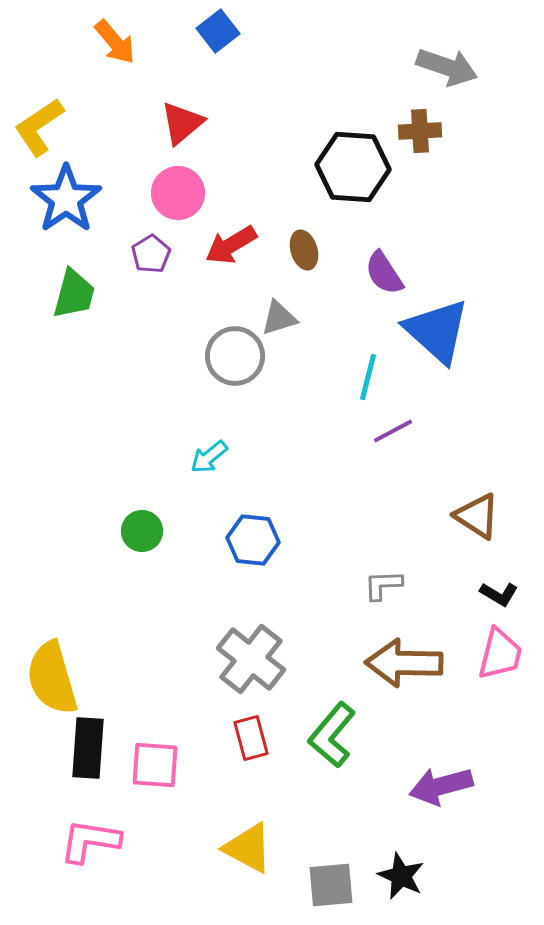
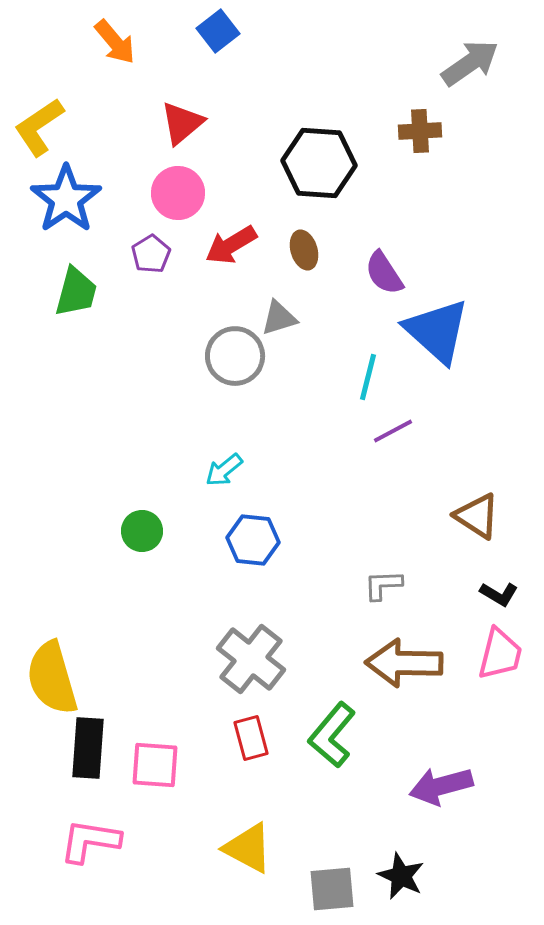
gray arrow: moved 23 px right, 4 px up; rotated 54 degrees counterclockwise
black hexagon: moved 34 px left, 4 px up
green trapezoid: moved 2 px right, 2 px up
cyan arrow: moved 15 px right, 13 px down
gray square: moved 1 px right, 4 px down
